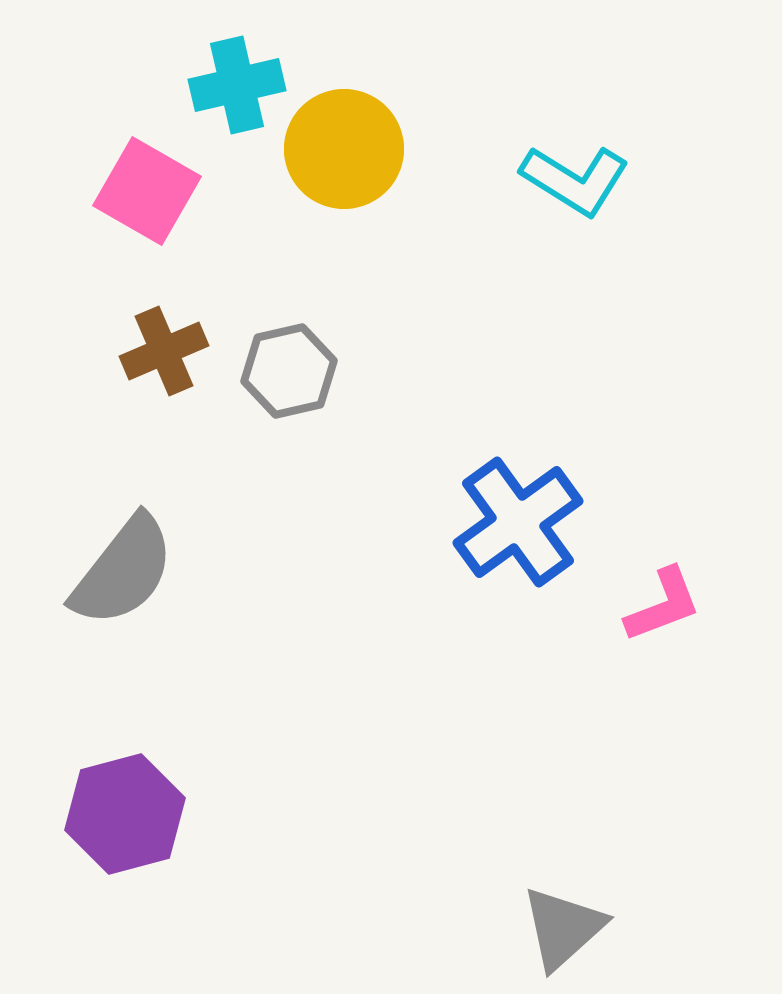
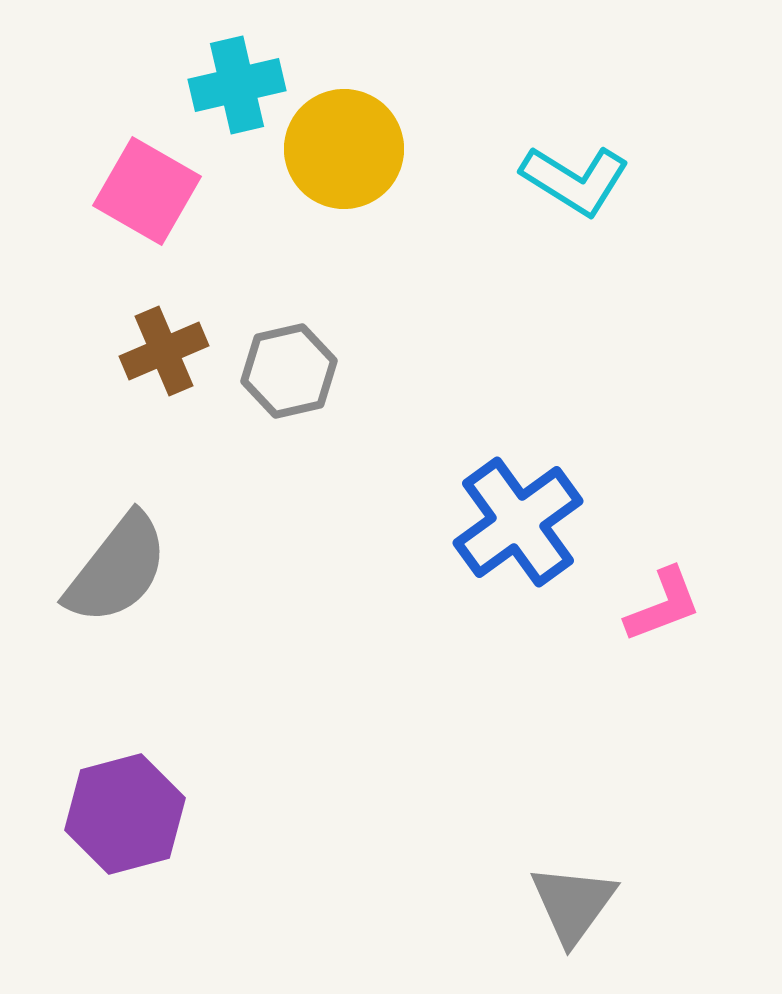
gray semicircle: moved 6 px left, 2 px up
gray triangle: moved 10 px right, 24 px up; rotated 12 degrees counterclockwise
